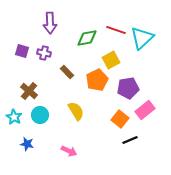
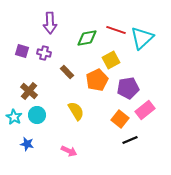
cyan circle: moved 3 px left
